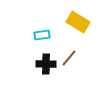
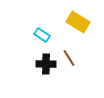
cyan rectangle: rotated 42 degrees clockwise
brown line: rotated 72 degrees counterclockwise
